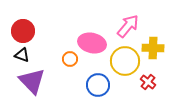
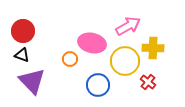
pink arrow: rotated 20 degrees clockwise
